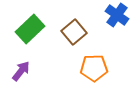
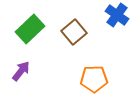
orange pentagon: moved 11 px down
